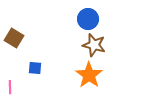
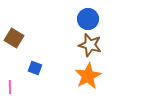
brown star: moved 4 px left
blue square: rotated 16 degrees clockwise
orange star: moved 1 px left, 1 px down; rotated 8 degrees clockwise
